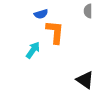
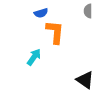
blue semicircle: moved 1 px up
cyan arrow: moved 1 px right, 7 px down
